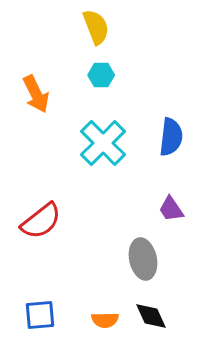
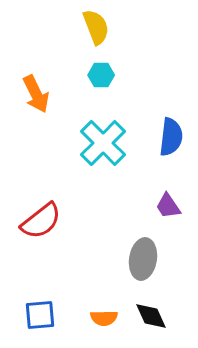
purple trapezoid: moved 3 px left, 3 px up
gray ellipse: rotated 21 degrees clockwise
orange semicircle: moved 1 px left, 2 px up
